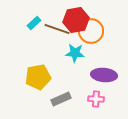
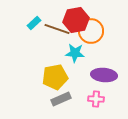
yellow pentagon: moved 17 px right
